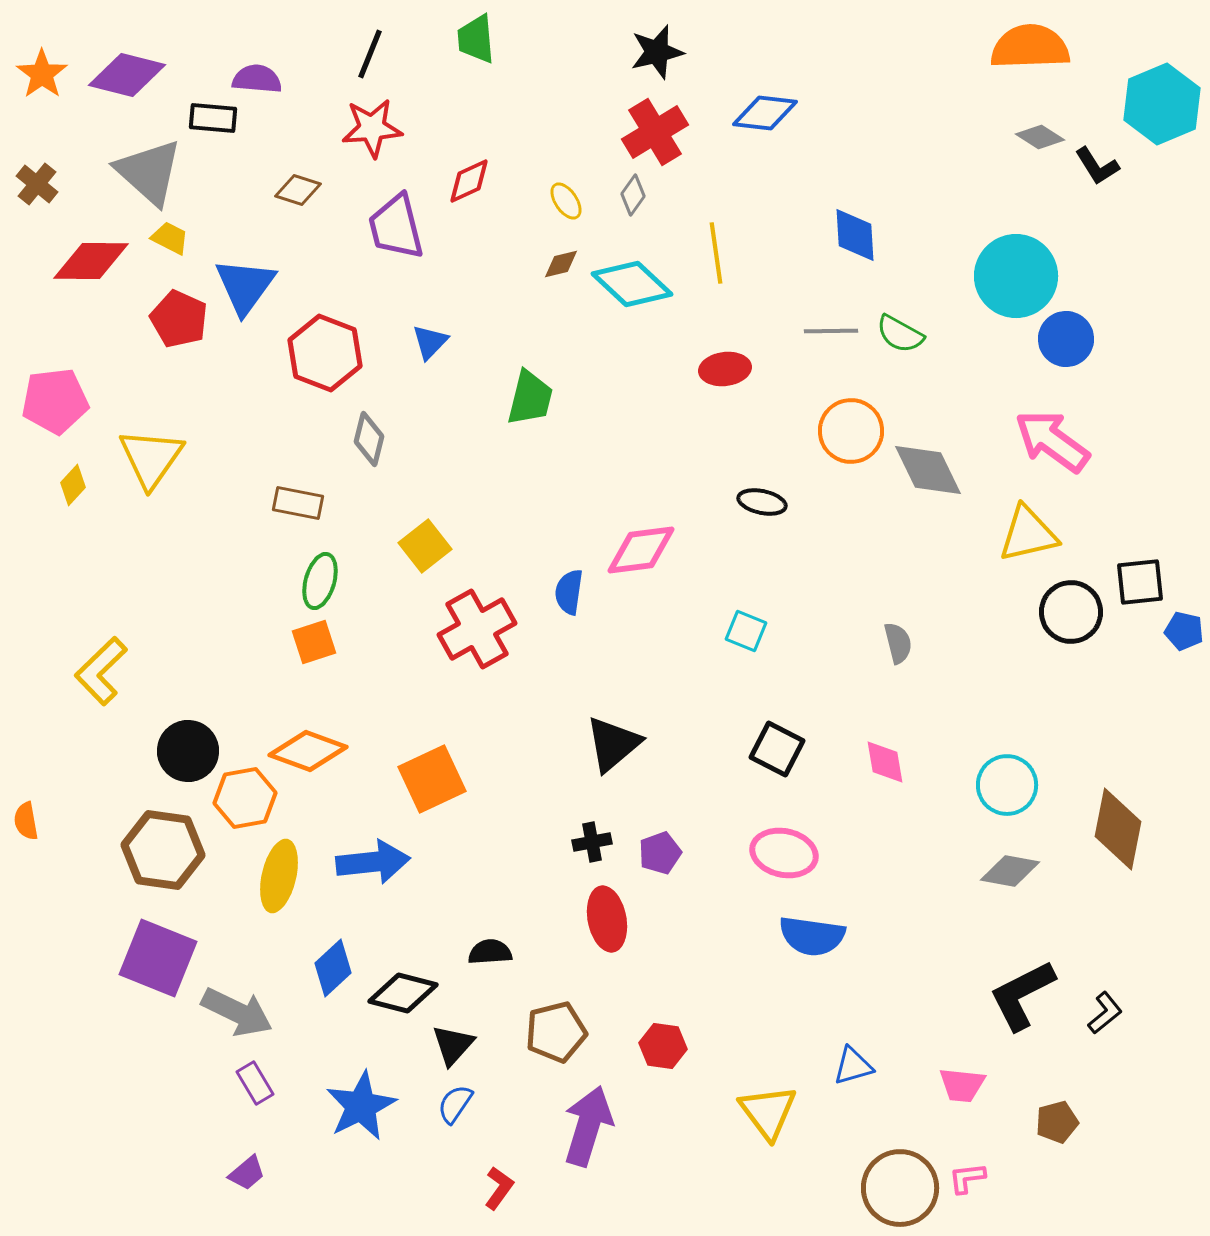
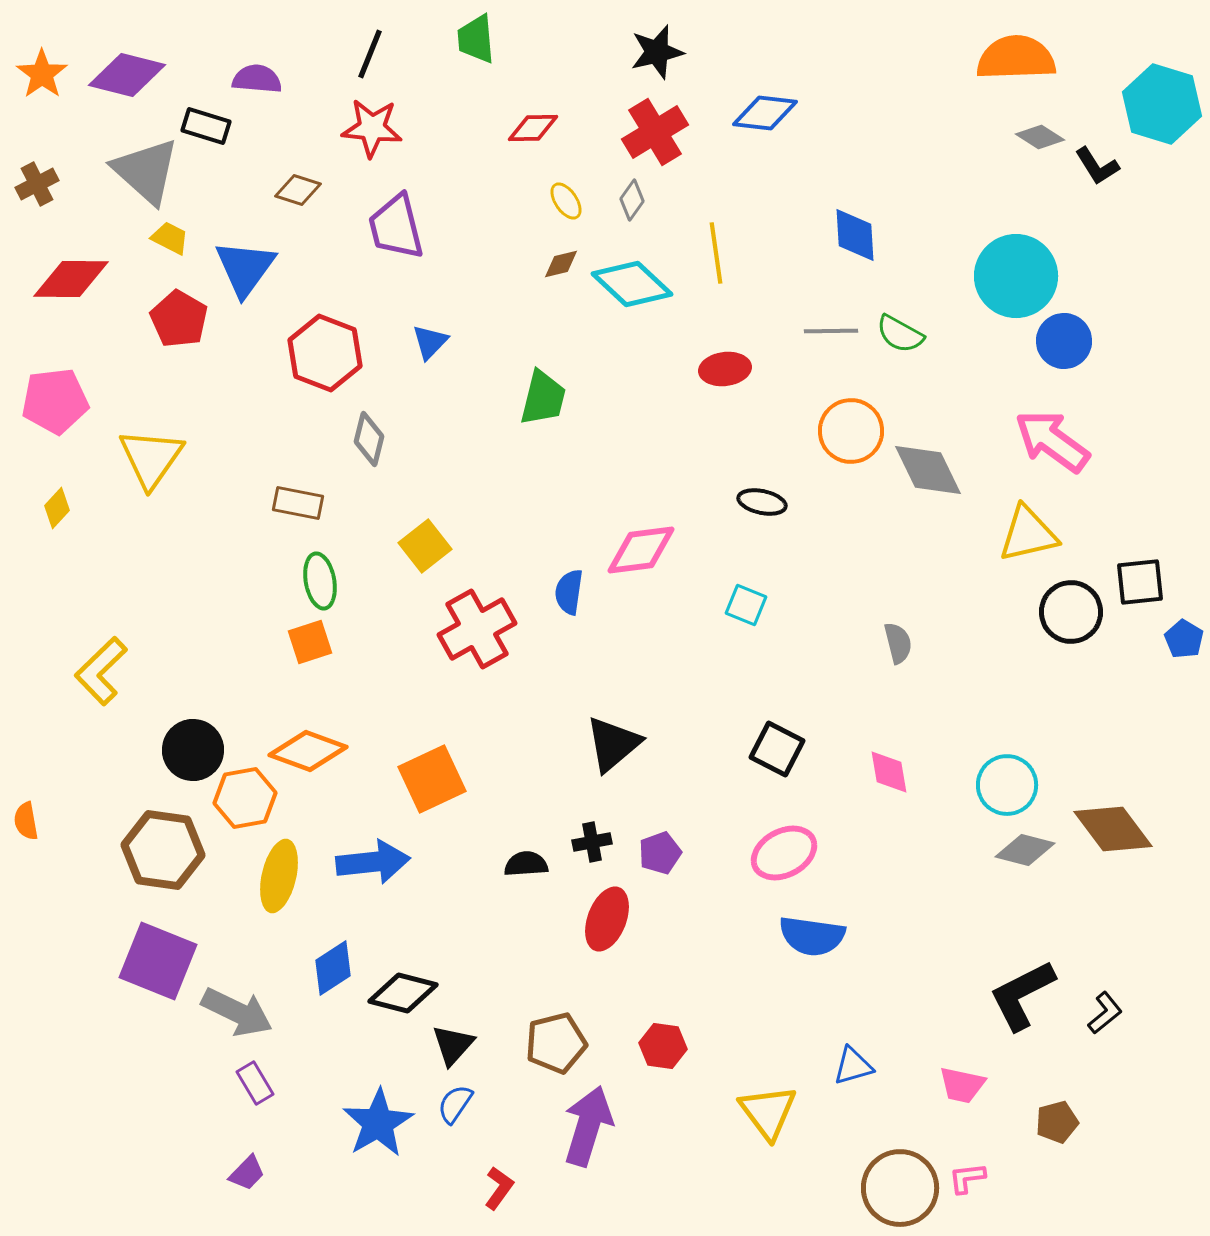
orange semicircle at (1030, 47): moved 14 px left, 11 px down
cyan hexagon at (1162, 104): rotated 20 degrees counterclockwise
black rectangle at (213, 118): moved 7 px left, 8 px down; rotated 12 degrees clockwise
red star at (372, 128): rotated 10 degrees clockwise
gray triangle at (149, 172): moved 3 px left, 1 px up
red diamond at (469, 181): moved 64 px right, 53 px up; rotated 24 degrees clockwise
brown cross at (37, 184): rotated 24 degrees clockwise
gray diamond at (633, 195): moved 1 px left, 5 px down
red diamond at (91, 261): moved 20 px left, 18 px down
blue triangle at (245, 286): moved 18 px up
red pentagon at (179, 319): rotated 6 degrees clockwise
blue circle at (1066, 339): moved 2 px left, 2 px down
green trapezoid at (530, 398): moved 13 px right
yellow diamond at (73, 485): moved 16 px left, 23 px down
green ellipse at (320, 581): rotated 26 degrees counterclockwise
cyan square at (746, 631): moved 26 px up
blue pentagon at (1184, 631): moved 8 px down; rotated 18 degrees clockwise
orange square at (314, 642): moved 4 px left
black circle at (188, 751): moved 5 px right, 1 px up
pink diamond at (885, 762): moved 4 px right, 10 px down
brown diamond at (1118, 829): moved 5 px left; rotated 48 degrees counterclockwise
pink ellipse at (784, 853): rotated 40 degrees counterclockwise
gray diamond at (1010, 871): moved 15 px right, 21 px up; rotated 4 degrees clockwise
red ellipse at (607, 919): rotated 32 degrees clockwise
black semicircle at (490, 952): moved 36 px right, 88 px up
purple square at (158, 958): moved 3 px down
blue diamond at (333, 968): rotated 10 degrees clockwise
brown pentagon at (556, 1032): moved 11 px down
pink trapezoid at (962, 1085): rotated 6 degrees clockwise
blue star at (361, 1106): moved 17 px right, 17 px down; rotated 4 degrees counterclockwise
purple trapezoid at (247, 1173): rotated 6 degrees counterclockwise
